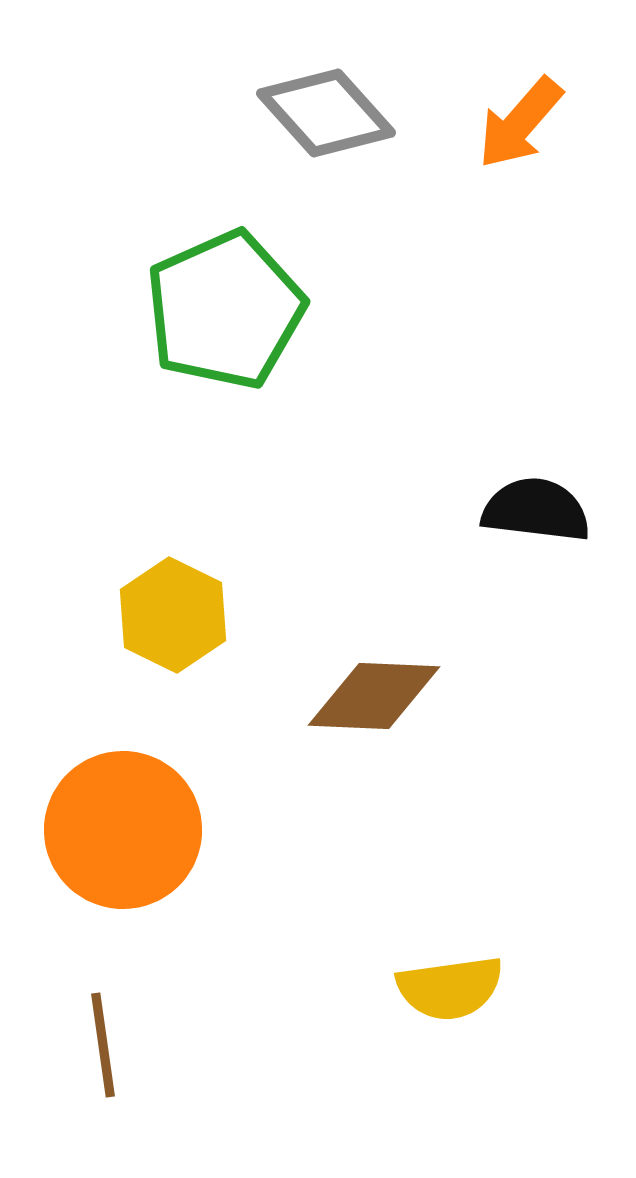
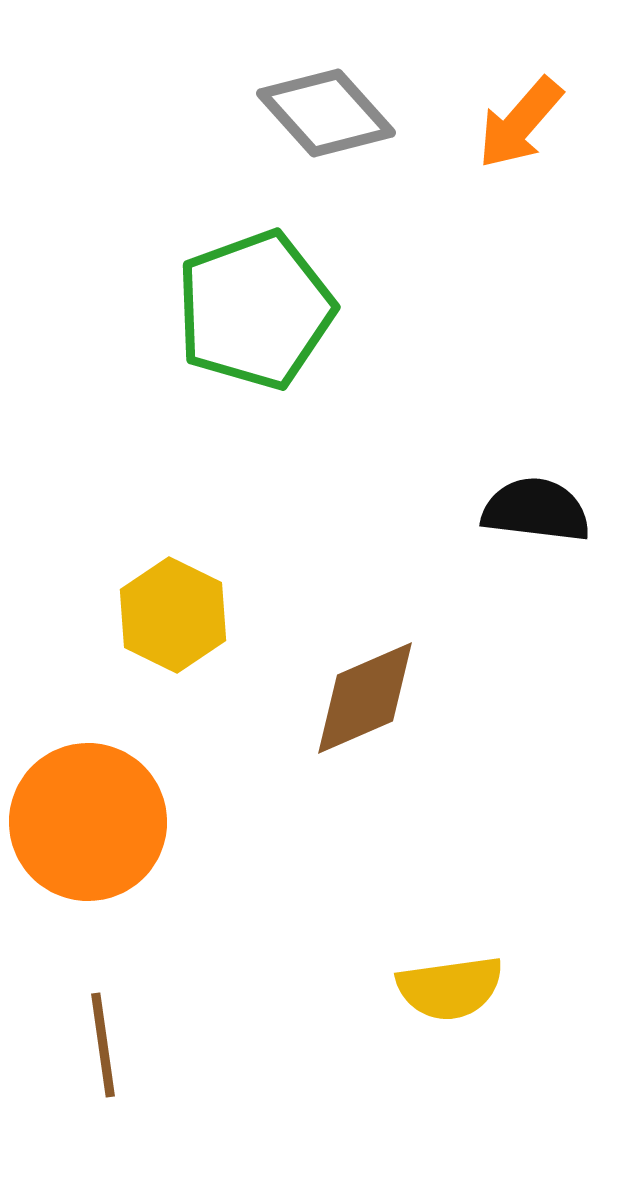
green pentagon: moved 30 px right; rotated 4 degrees clockwise
brown diamond: moved 9 px left, 2 px down; rotated 26 degrees counterclockwise
orange circle: moved 35 px left, 8 px up
